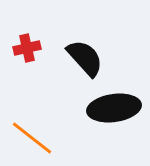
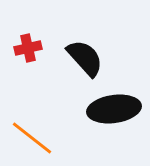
red cross: moved 1 px right
black ellipse: moved 1 px down
